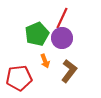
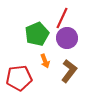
purple circle: moved 5 px right
